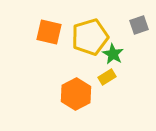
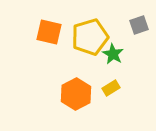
yellow rectangle: moved 4 px right, 11 px down
